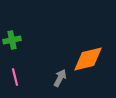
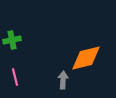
orange diamond: moved 2 px left, 1 px up
gray arrow: moved 3 px right, 2 px down; rotated 24 degrees counterclockwise
